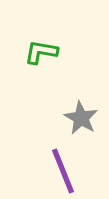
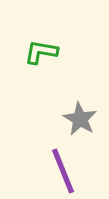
gray star: moved 1 px left, 1 px down
